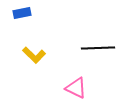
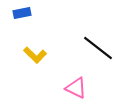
black line: rotated 40 degrees clockwise
yellow L-shape: moved 1 px right
